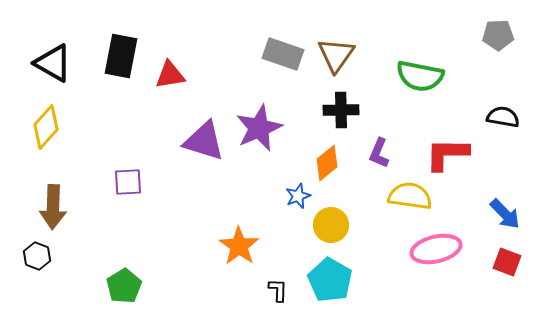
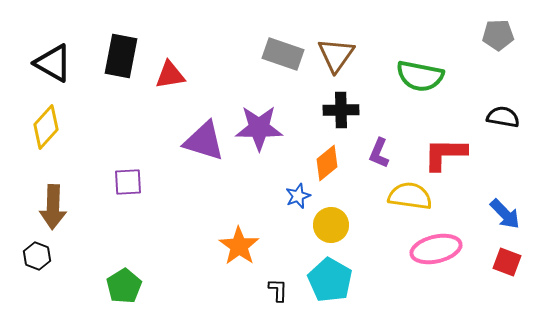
purple star: rotated 24 degrees clockwise
red L-shape: moved 2 px left
